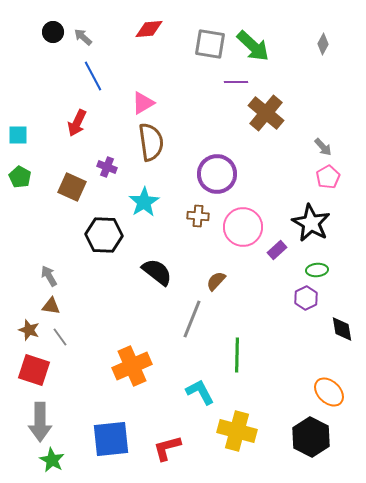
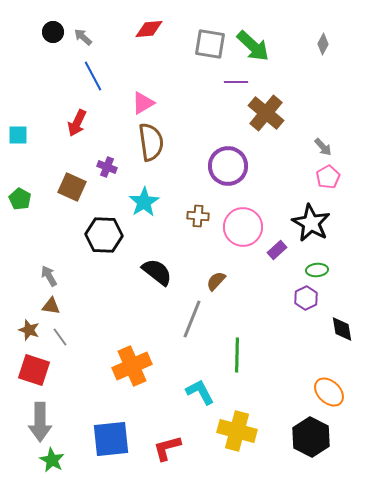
purple circle at (217, 174): moved 11 px right, 8 px up
green pentagon at (20, 177): moved 22 px down
